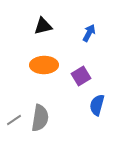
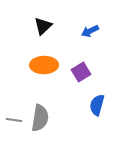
black triangle: rotated 30 degrees counterclockwise
blue arrow: moved 1 px right, 2 px up; rotated 144 degrees counterclockwise
purple square: moved 4 px up
gray line: rotated 42 degrees clockwise
